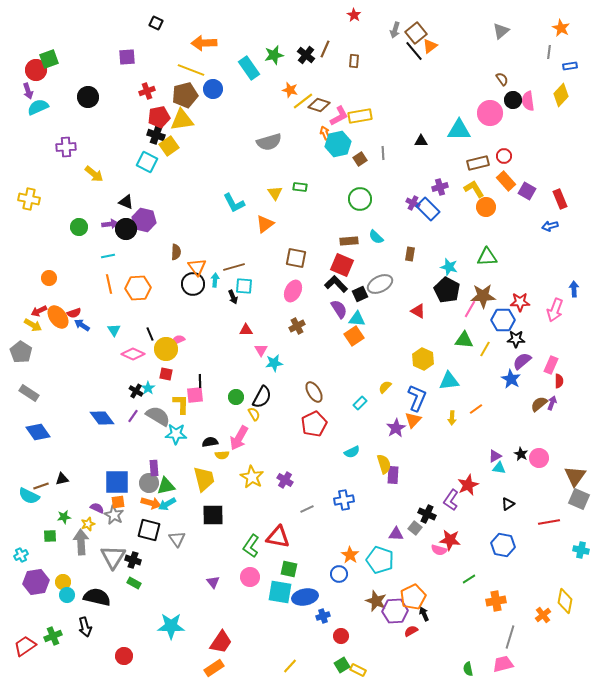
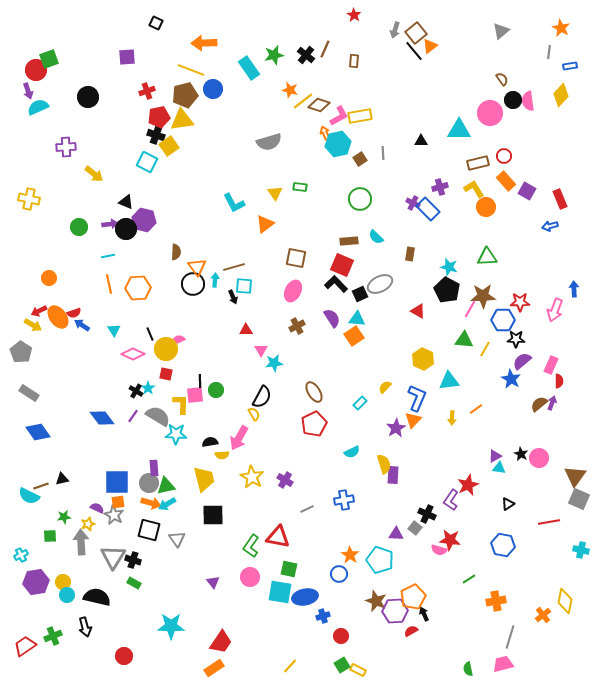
purple semicircle at (339, 309): moved 7 px left, 9 px down
green circle at (236, 397): moved 20 px left, 7 px up
